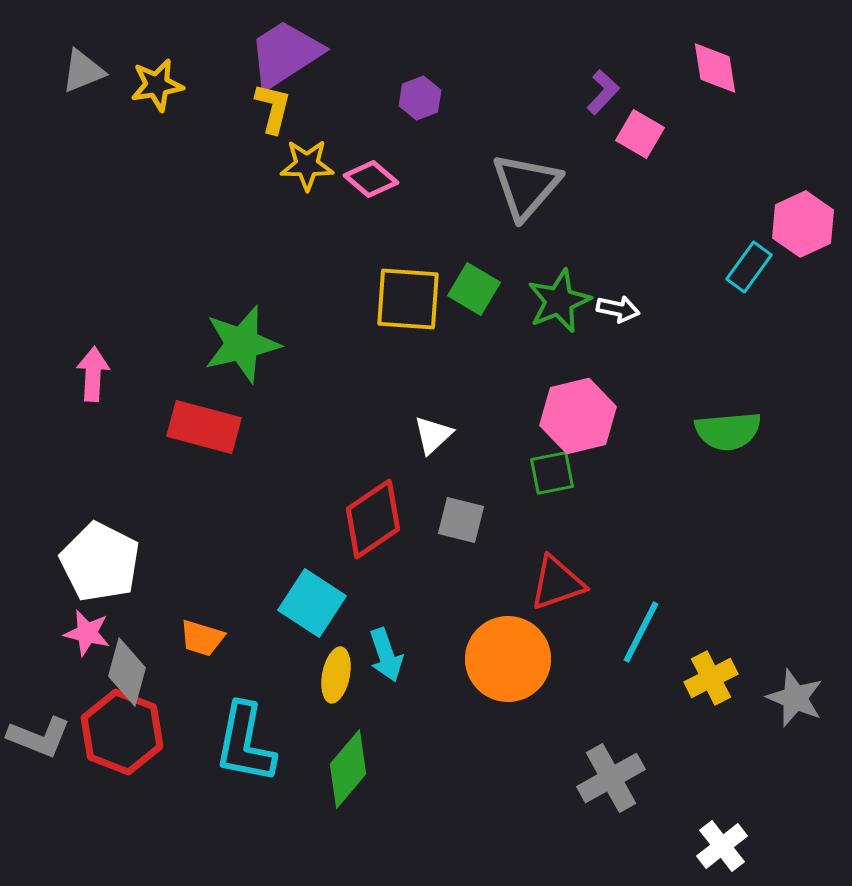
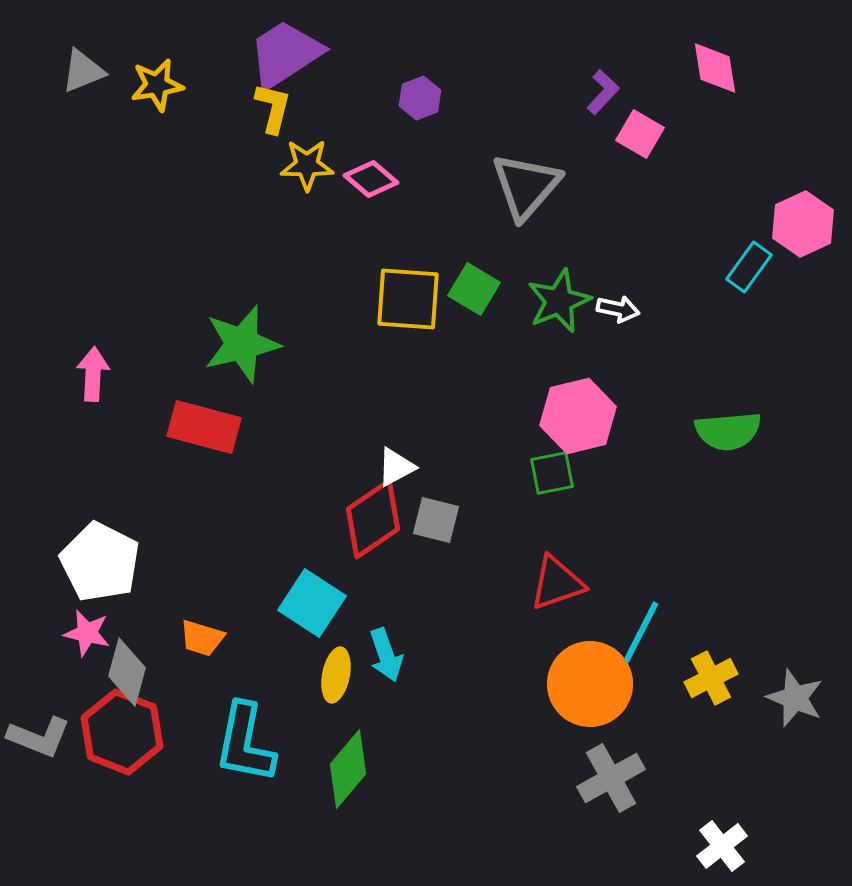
white triangle at (433, 435): moved 37 px left, 32 px down; rotated 15 degrees clockwise
gray square at (461, 520): moved 25 px left
orange circle at (508, 659): moved 82 px right, 25 px down
